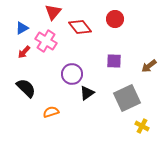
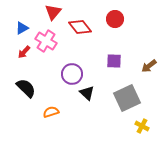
black triangle: rotated 42 degrees counterclockwise
